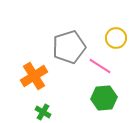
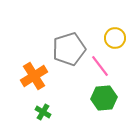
yellow circle: moved 1 px left
gray pentagon: moved 2 px down
pink line: rotated 20 degrees clockwise
